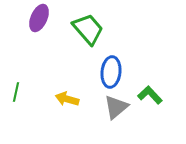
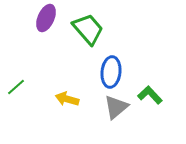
purple ellipse: moved 7 px right
green line: moved 5 px up; rotated 36 degrees clockwise
